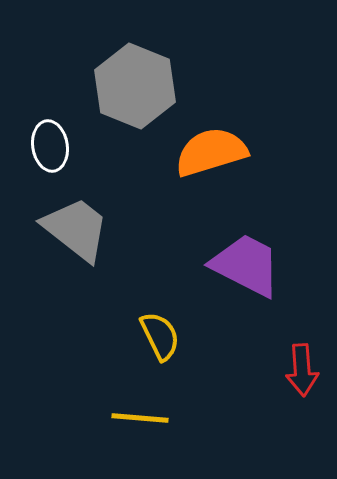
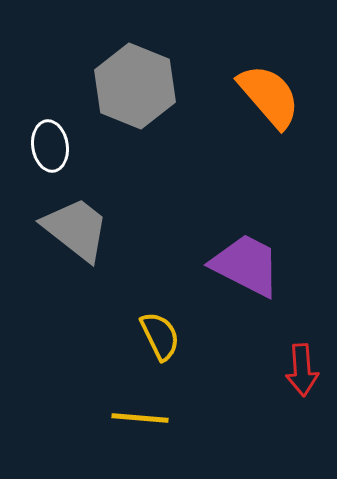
orange semicircle: moved 58 px right, 56 px up; rotated 66 degrees clockwise
